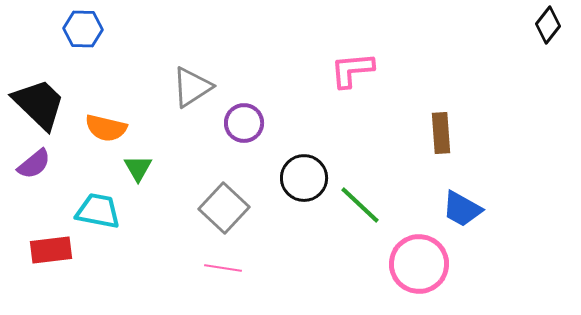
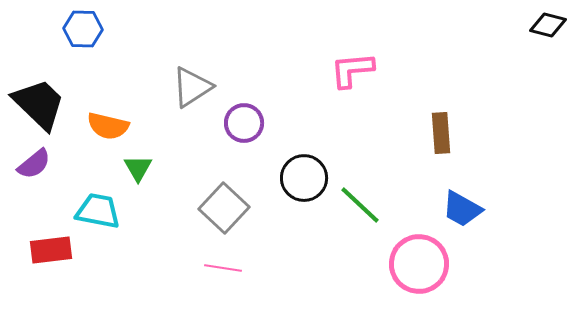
black diamond: rotated 66 degrees clockwise
orange semicircle: moved 2 px right, 2 px up
